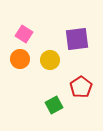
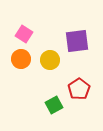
purple square: moved 2 px down
orange circle: moved 1 px right
red pentagon: moved 2 px left, 2 px down
